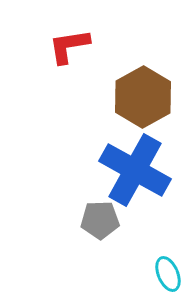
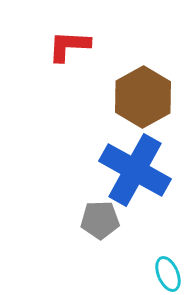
red L-shape: rotated 12 degrees clockwise
